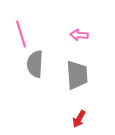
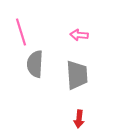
pink line: moved 2 px up
red arrow: rotated 24 degrees counterclockwise
